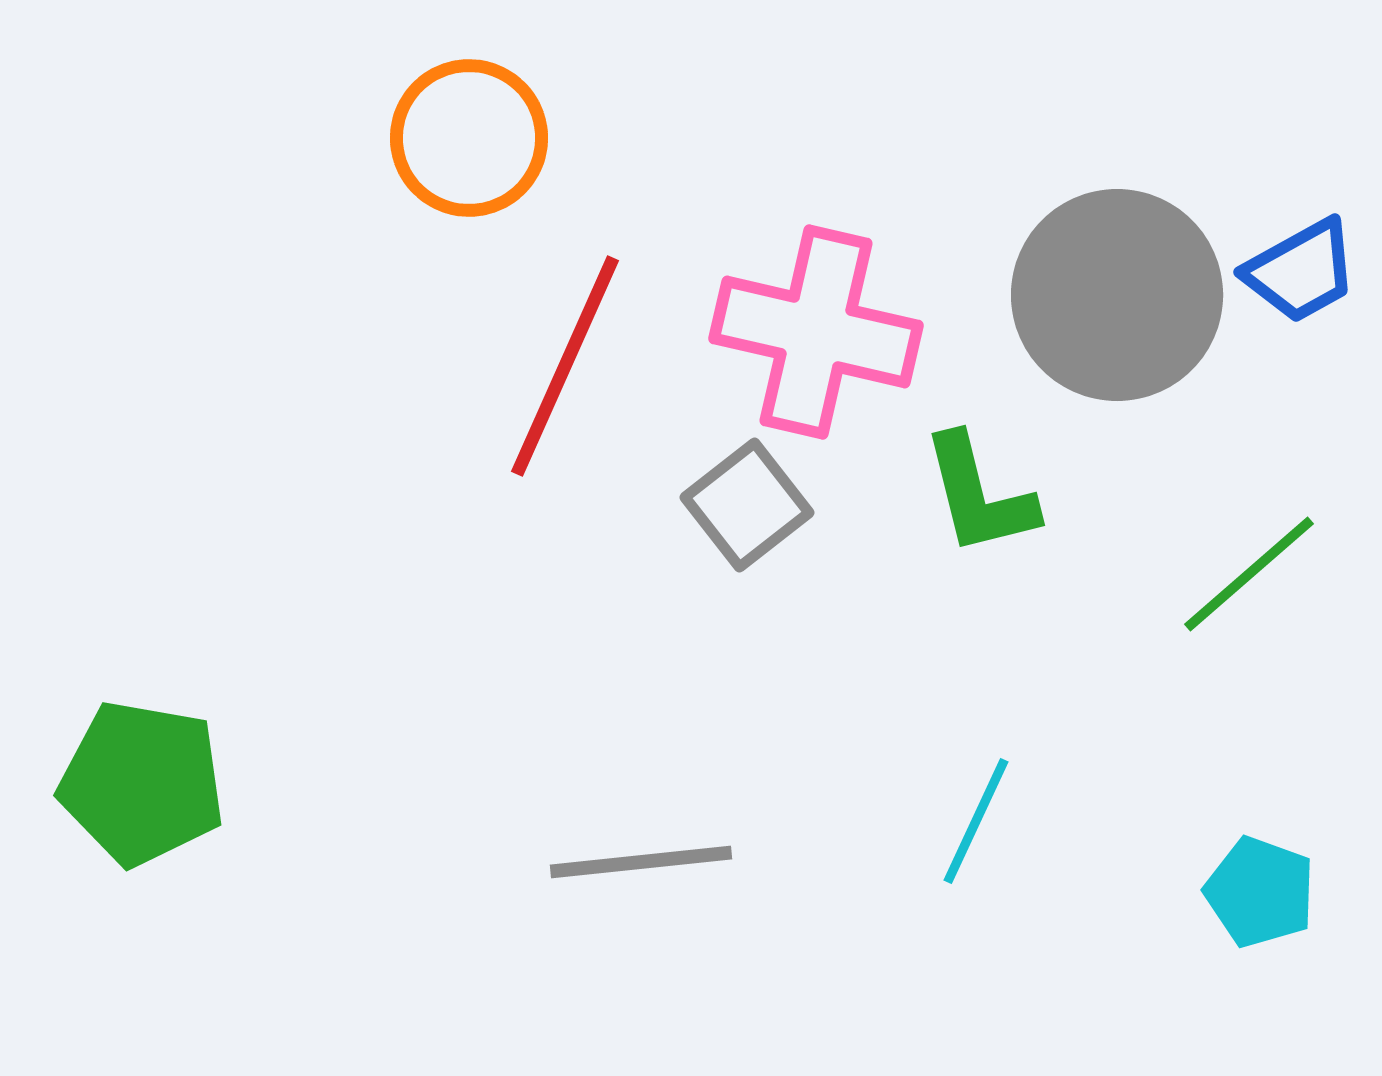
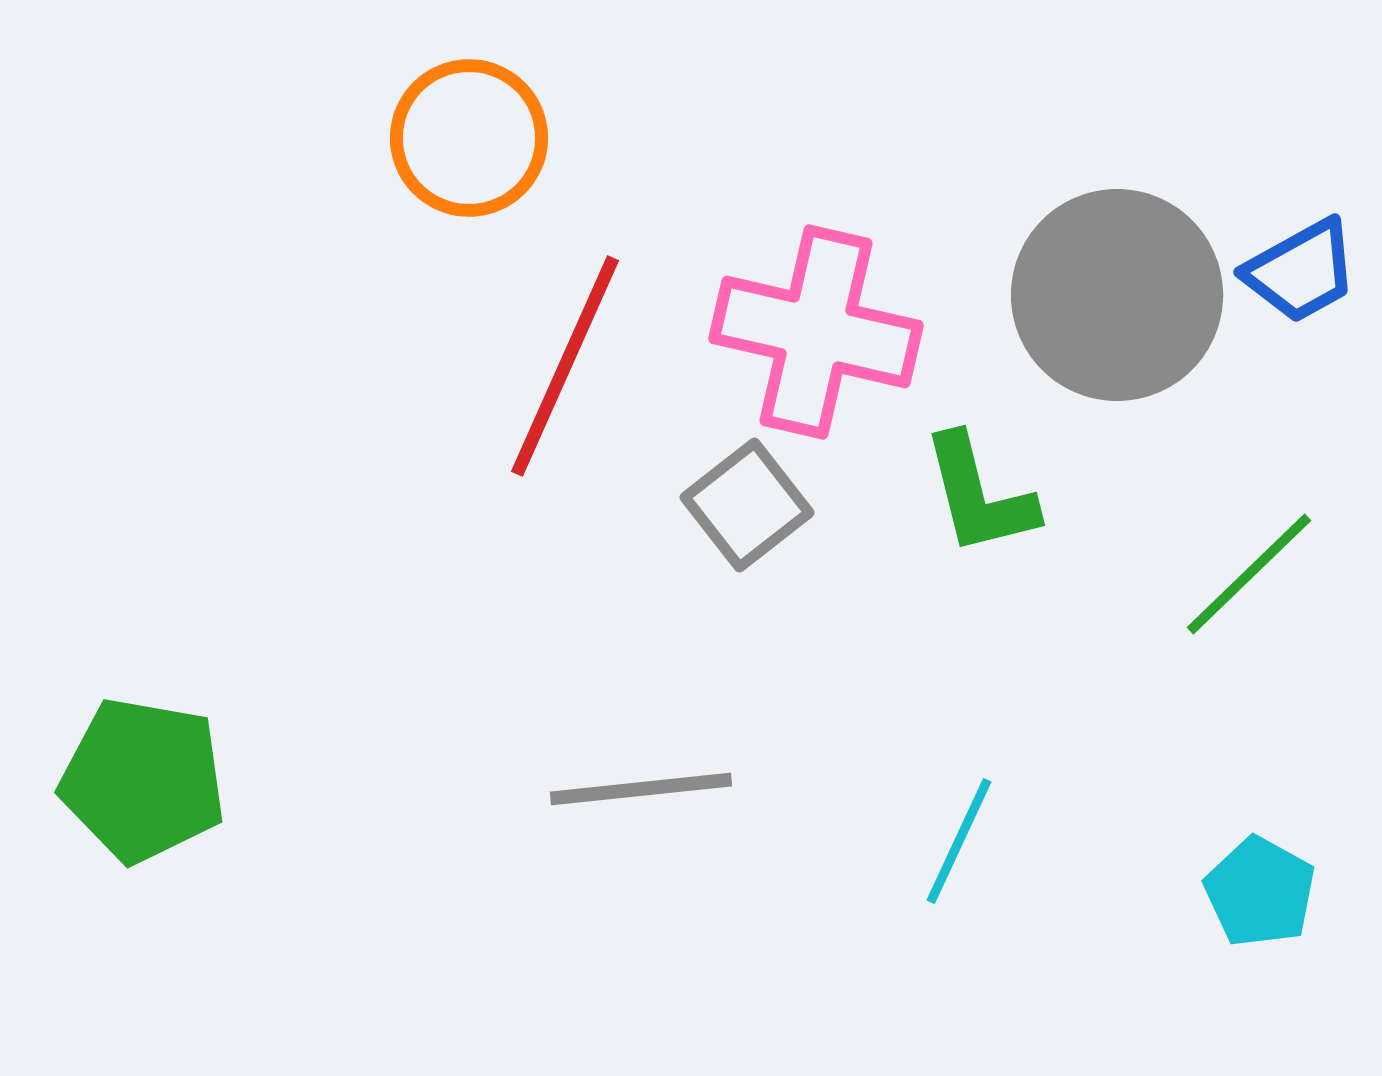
green line: rotated 3 degrees counterclockwise
green pentagon: moved 1 px right, 3 px up
cyan line: moved 17 px left, 20 px down
gray line: moved 73 px up
cyan pentagon: rotated 9 degrees clockwise
